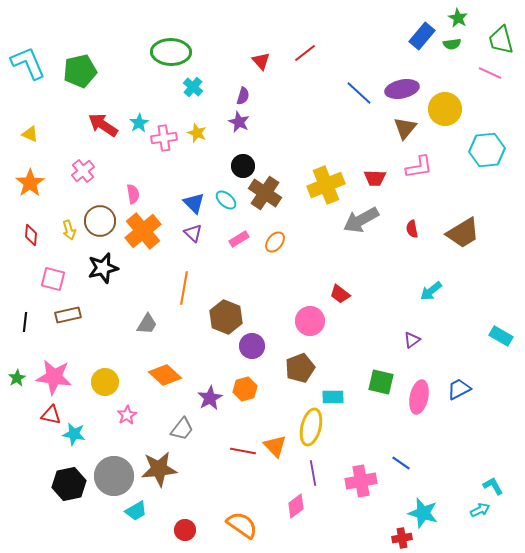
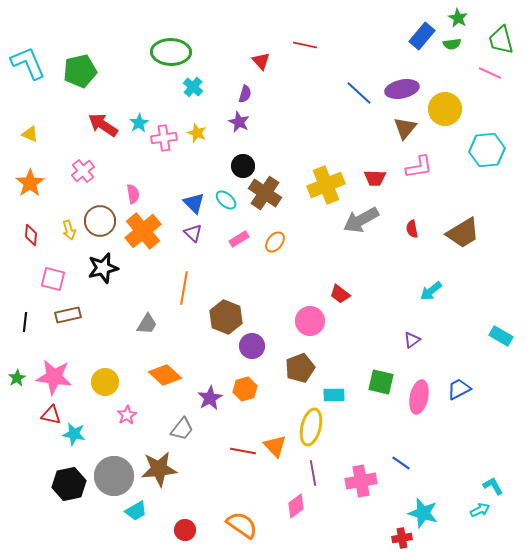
red line at (305, 53): moved 8 px up; rotated 50 degrees clockwise
purple semicircle at (243, 96): moved 2 px right, 2 px up
cyan rectangle at (333, 397): moved 1 px right, 2 px up
